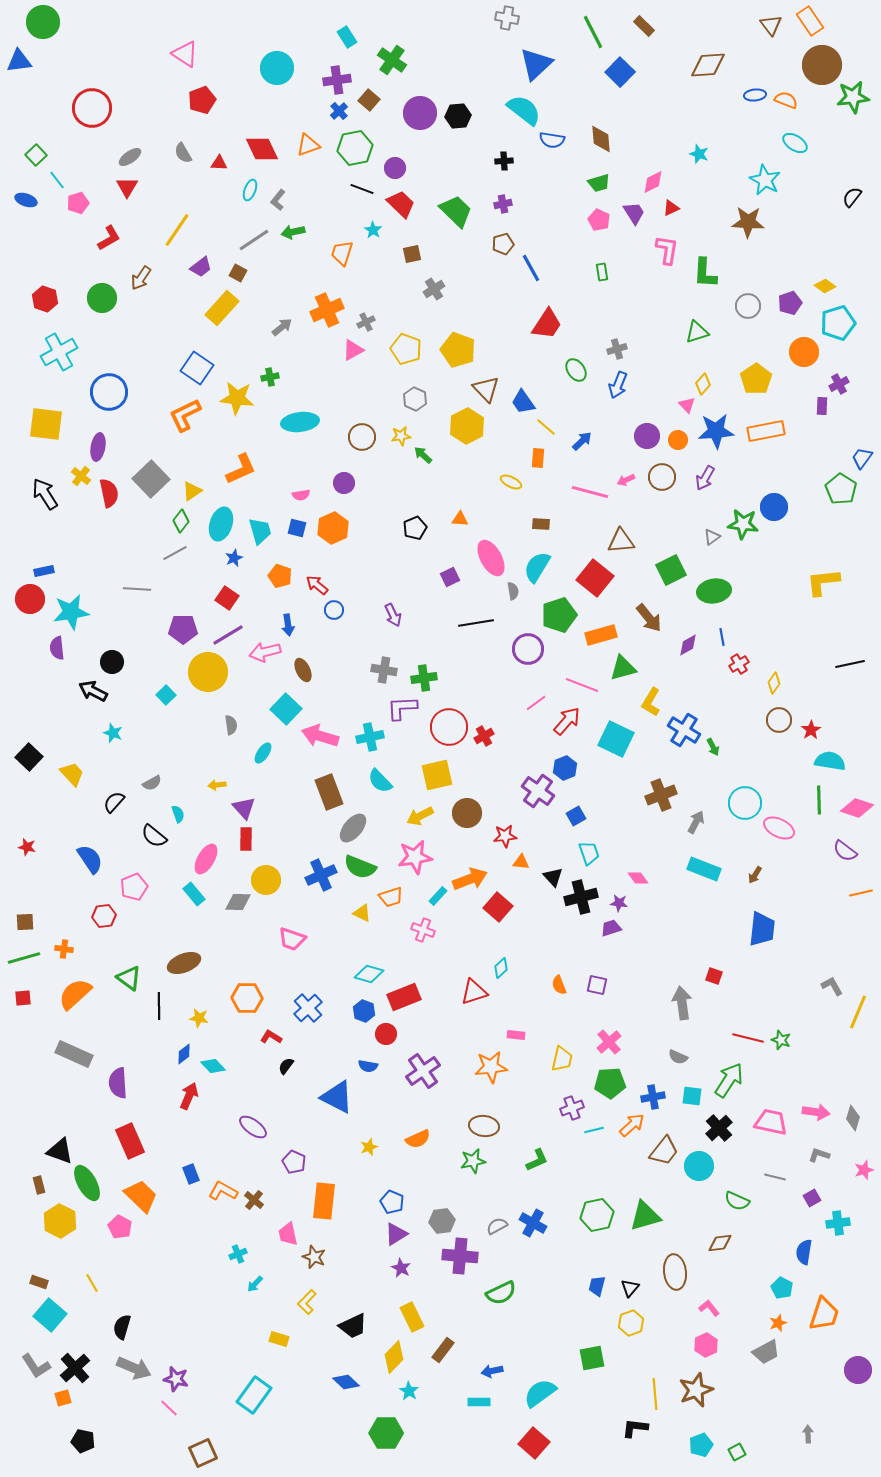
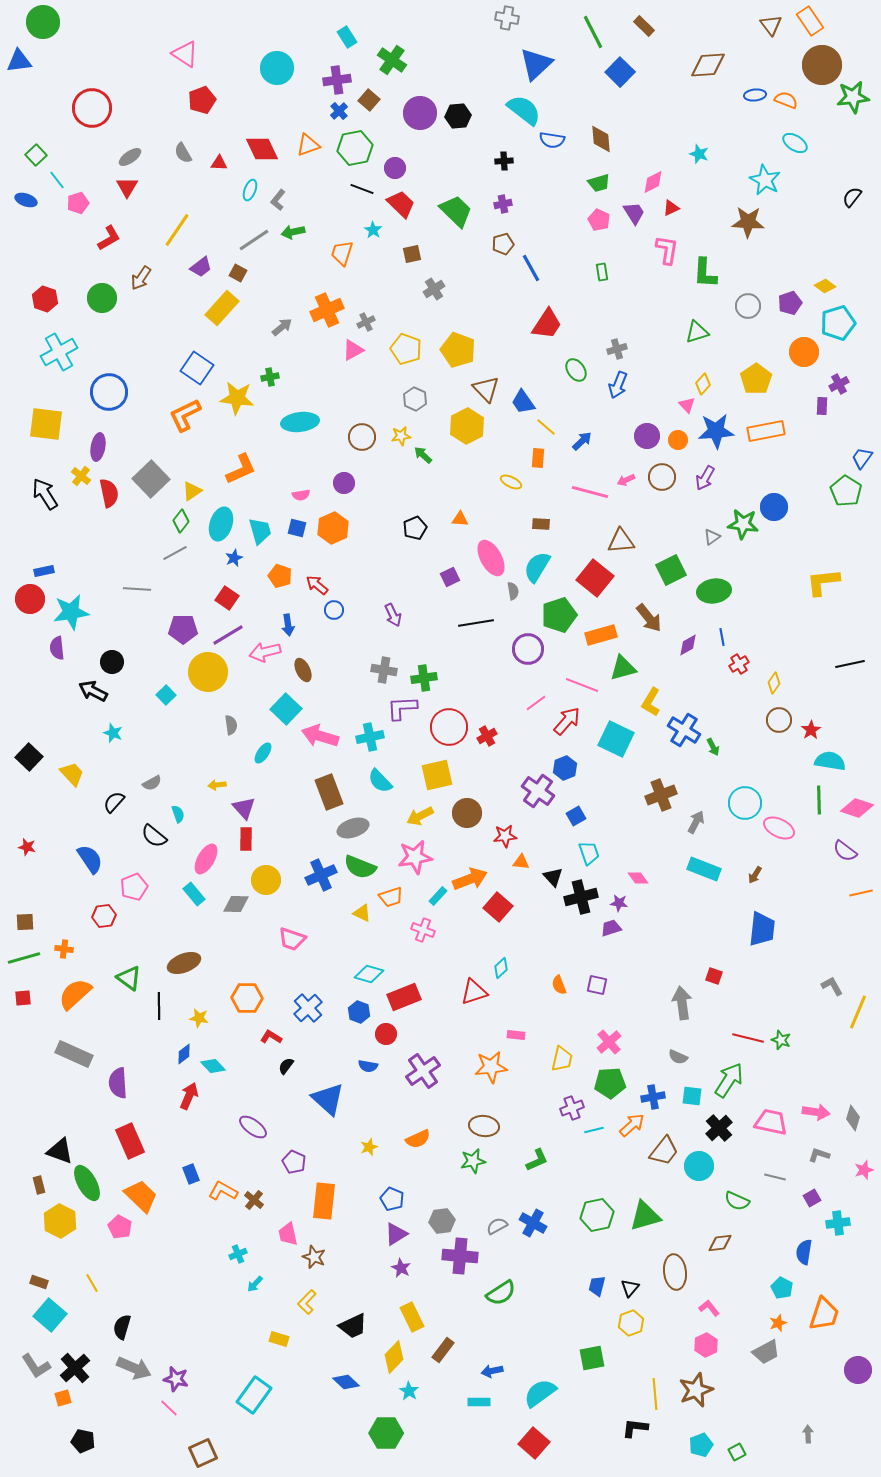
green pentagon at (841, 489): moved 5 px right, 2 px down
red cross at (484, 736): moved 3 px right
gray ellipse at (353, 828): rotated 32 degrees clockwise
gray diamond at (238, 902): moved 2 px left, 2 px down
blue hexagon at (364, 1011): moved 5 px left, 1 px down
blue triangle at (337, 1097): moved 9 px left, 2 px down; rotated 15 degrees clockwise
blue pentagon at (392, 1202): moved 3 px up
green semicircle at (501, 1293): rotated 8 degrees counterclockwise
